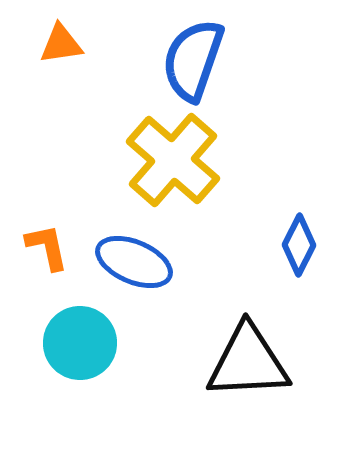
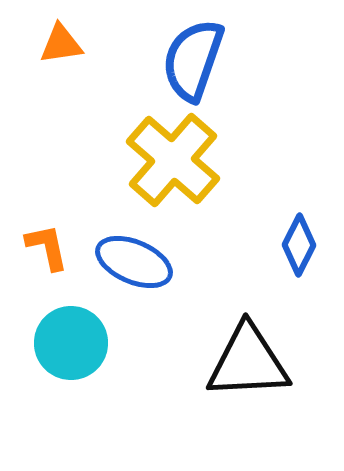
cyan circle: moved 9 px left
